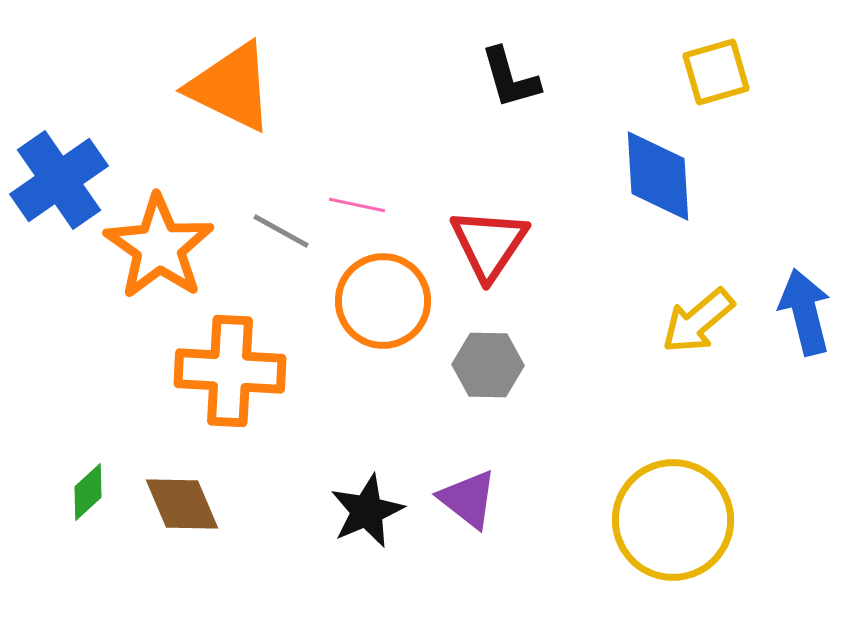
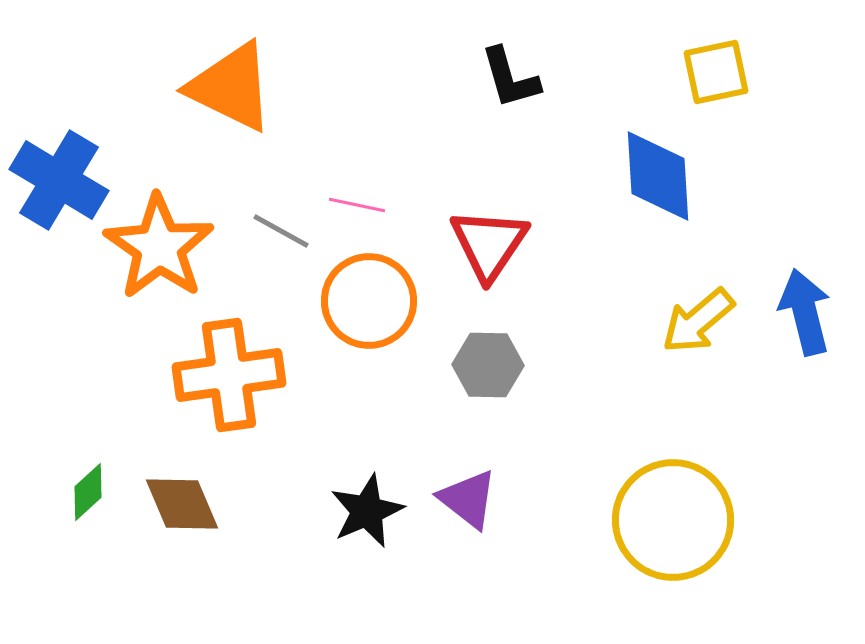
yellow square: rotated 4 degrees clockwise
blue cross: rotated 24 degrees counterclockwise
orange circle: moved 14 px left
orange cross: moved 1 px left, 4 px down; rotated 11 degrees counterclockwise
